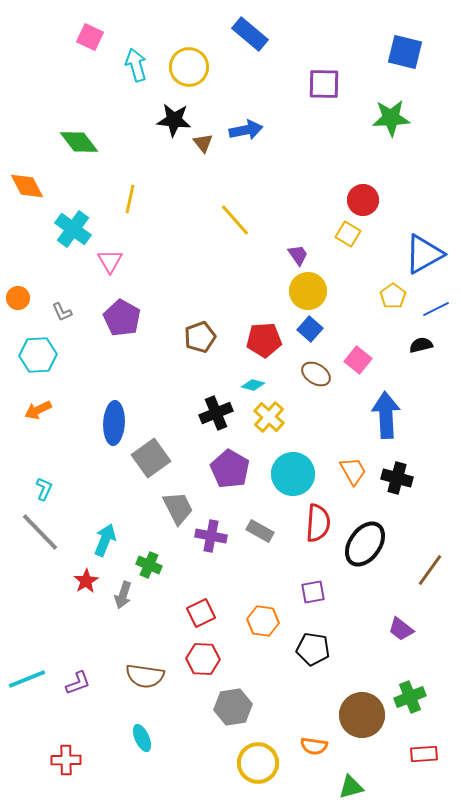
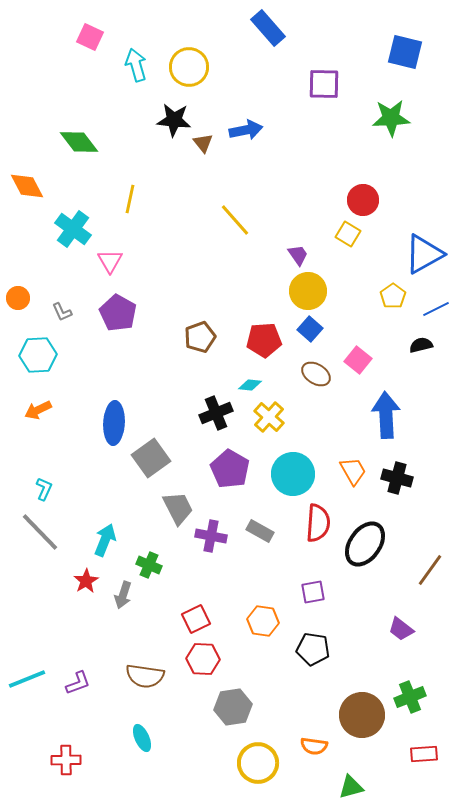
blue rectangle at (250, 34): moved 18 px right, 6 px up; rotated 9 degrees clockwise
purple pentagon at (122, 318): moved 4 px left, 5 px up
cyan diamond at (253, 385): moved 3 px left; rotated 10 degrees counterclockwise
red square at (201, 613): moved 5 px left, 6 px down
